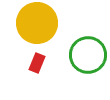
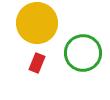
green circle: moved 5 px left, 2 px up
